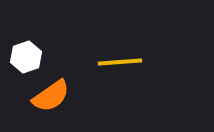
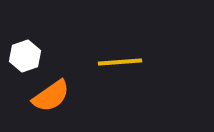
white hexagon: moved 1 px left, 1 px up
